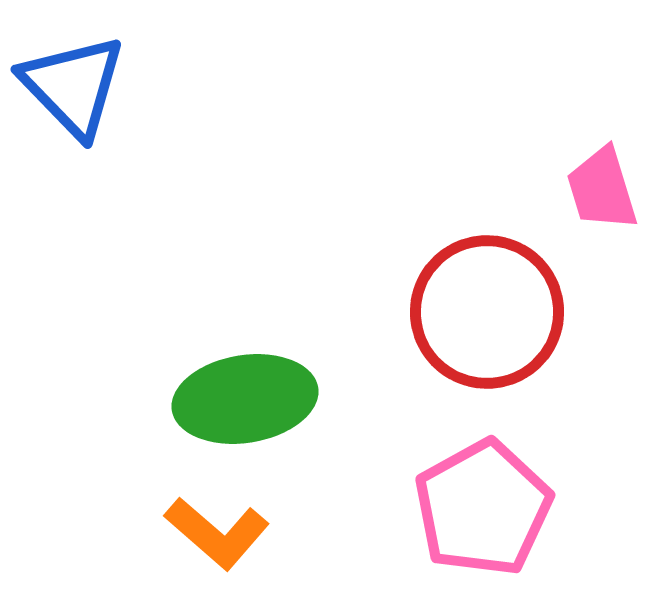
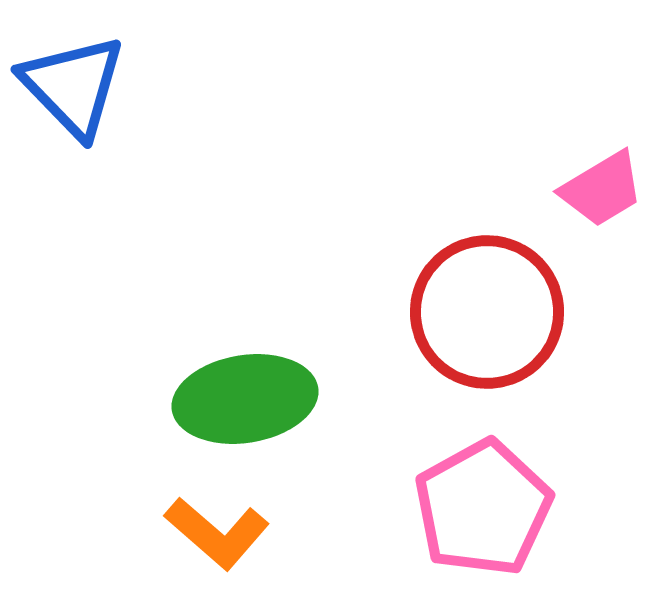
pink trapezoid: rotated 104 degrees counterclockwise
